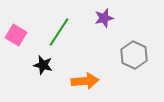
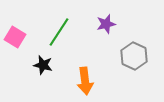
purple star: moved 2 px right, 6 px down
pink square: moved 1 px left, 2 px down
gray hexagon: moved 1 px down
orange arrow: rotated 88 degrees clockwise
